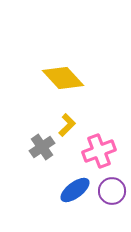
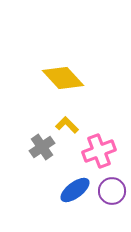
yellow L-shape: rotated 90 degrees counterclockwise
